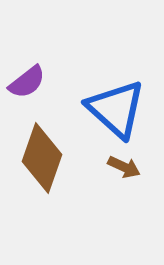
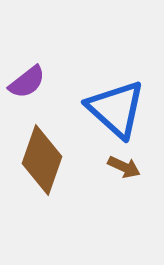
brown diamond: moved 2 px down
